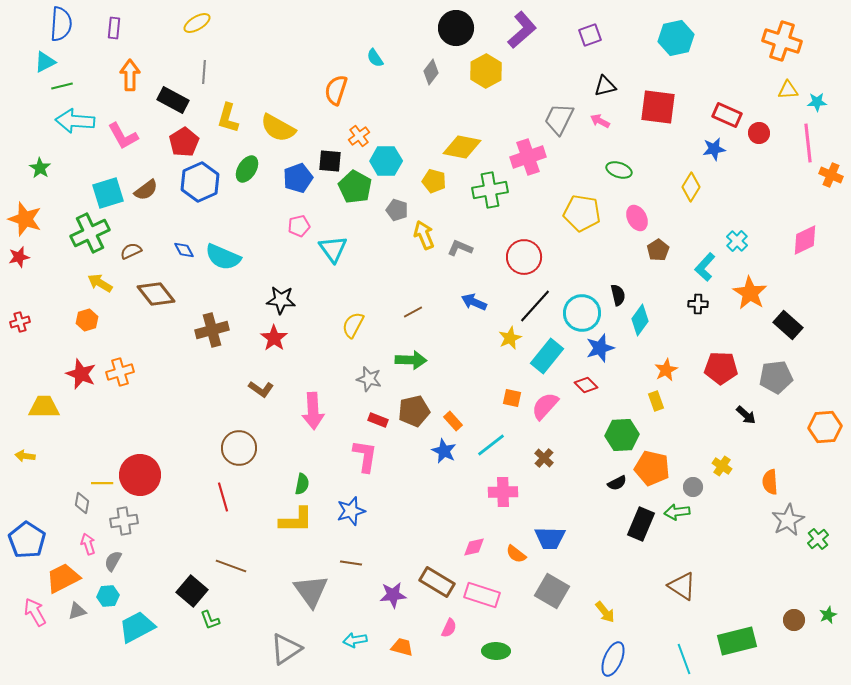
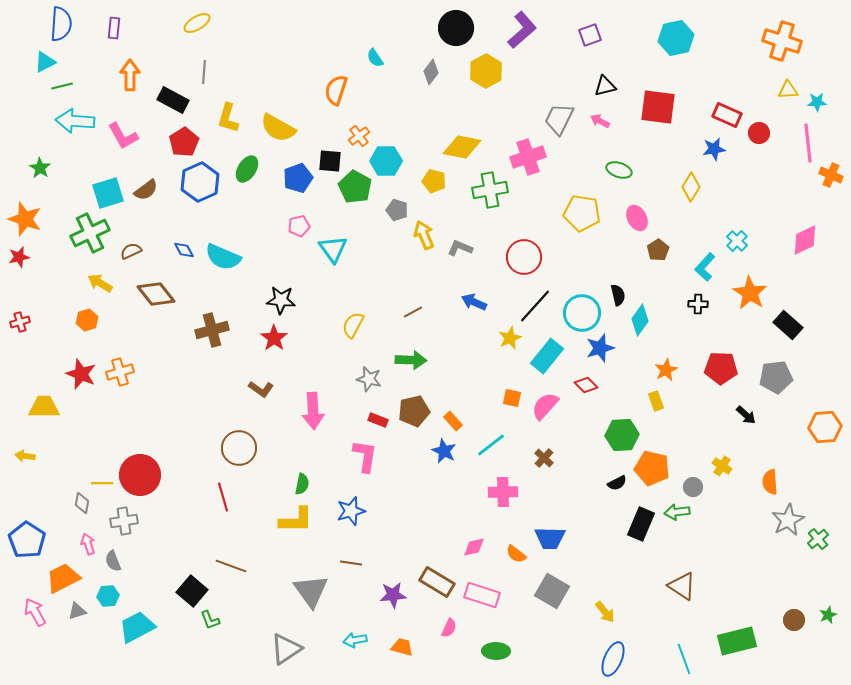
gray semicircle at (113, 561): rotated 50 degrees counterclockwise
